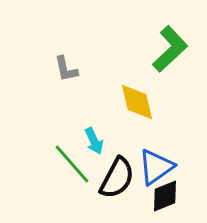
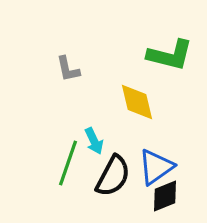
green L-shape: moved 6 px down; rotated 57 degrees clockwise
gray L-shape: moved 2 px right
green line: moved 4 px left, 1 px up; rotated 60 degrees clockwise
black semicircle: moved 4 px left, 2 px up
